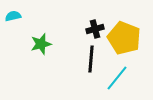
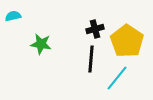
yellow pentagon: moved 3 px right, 3 px down; rotated 12 degrees clockwise
green star: rotated 25 degrees clockwise
